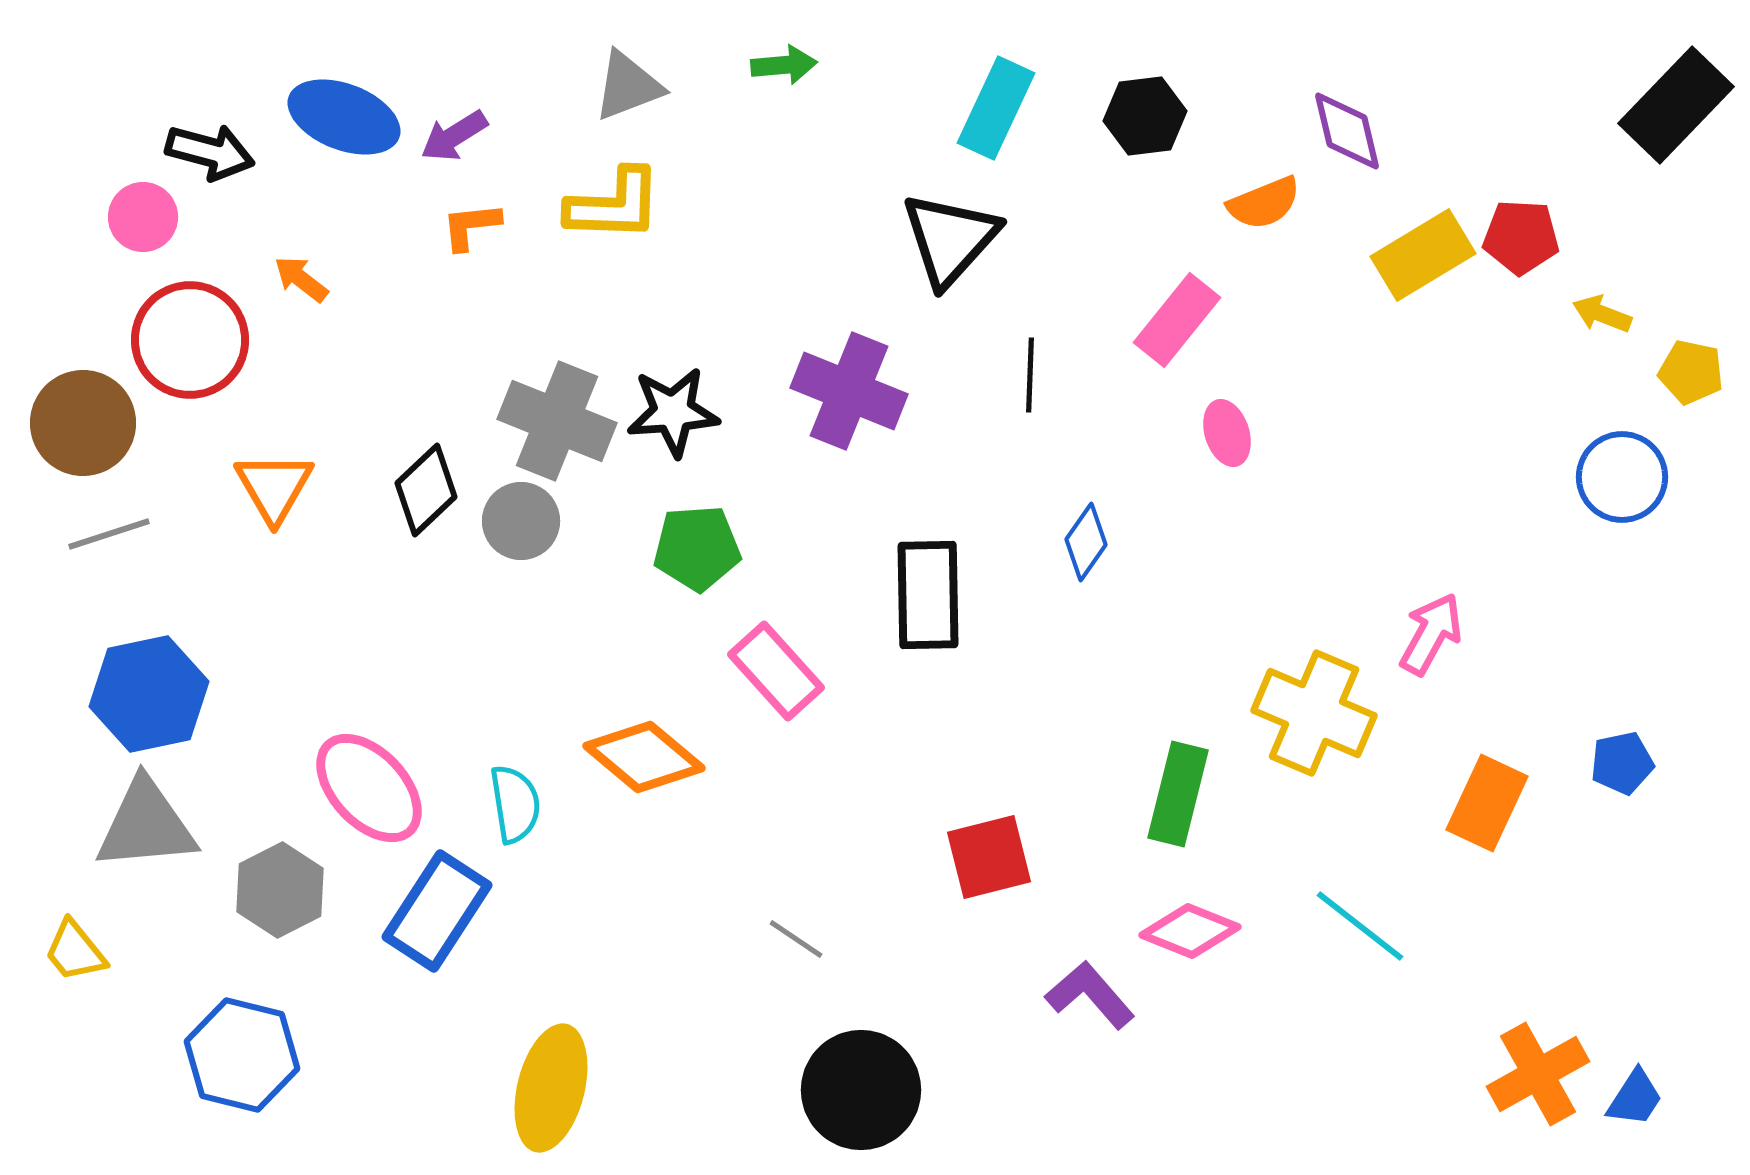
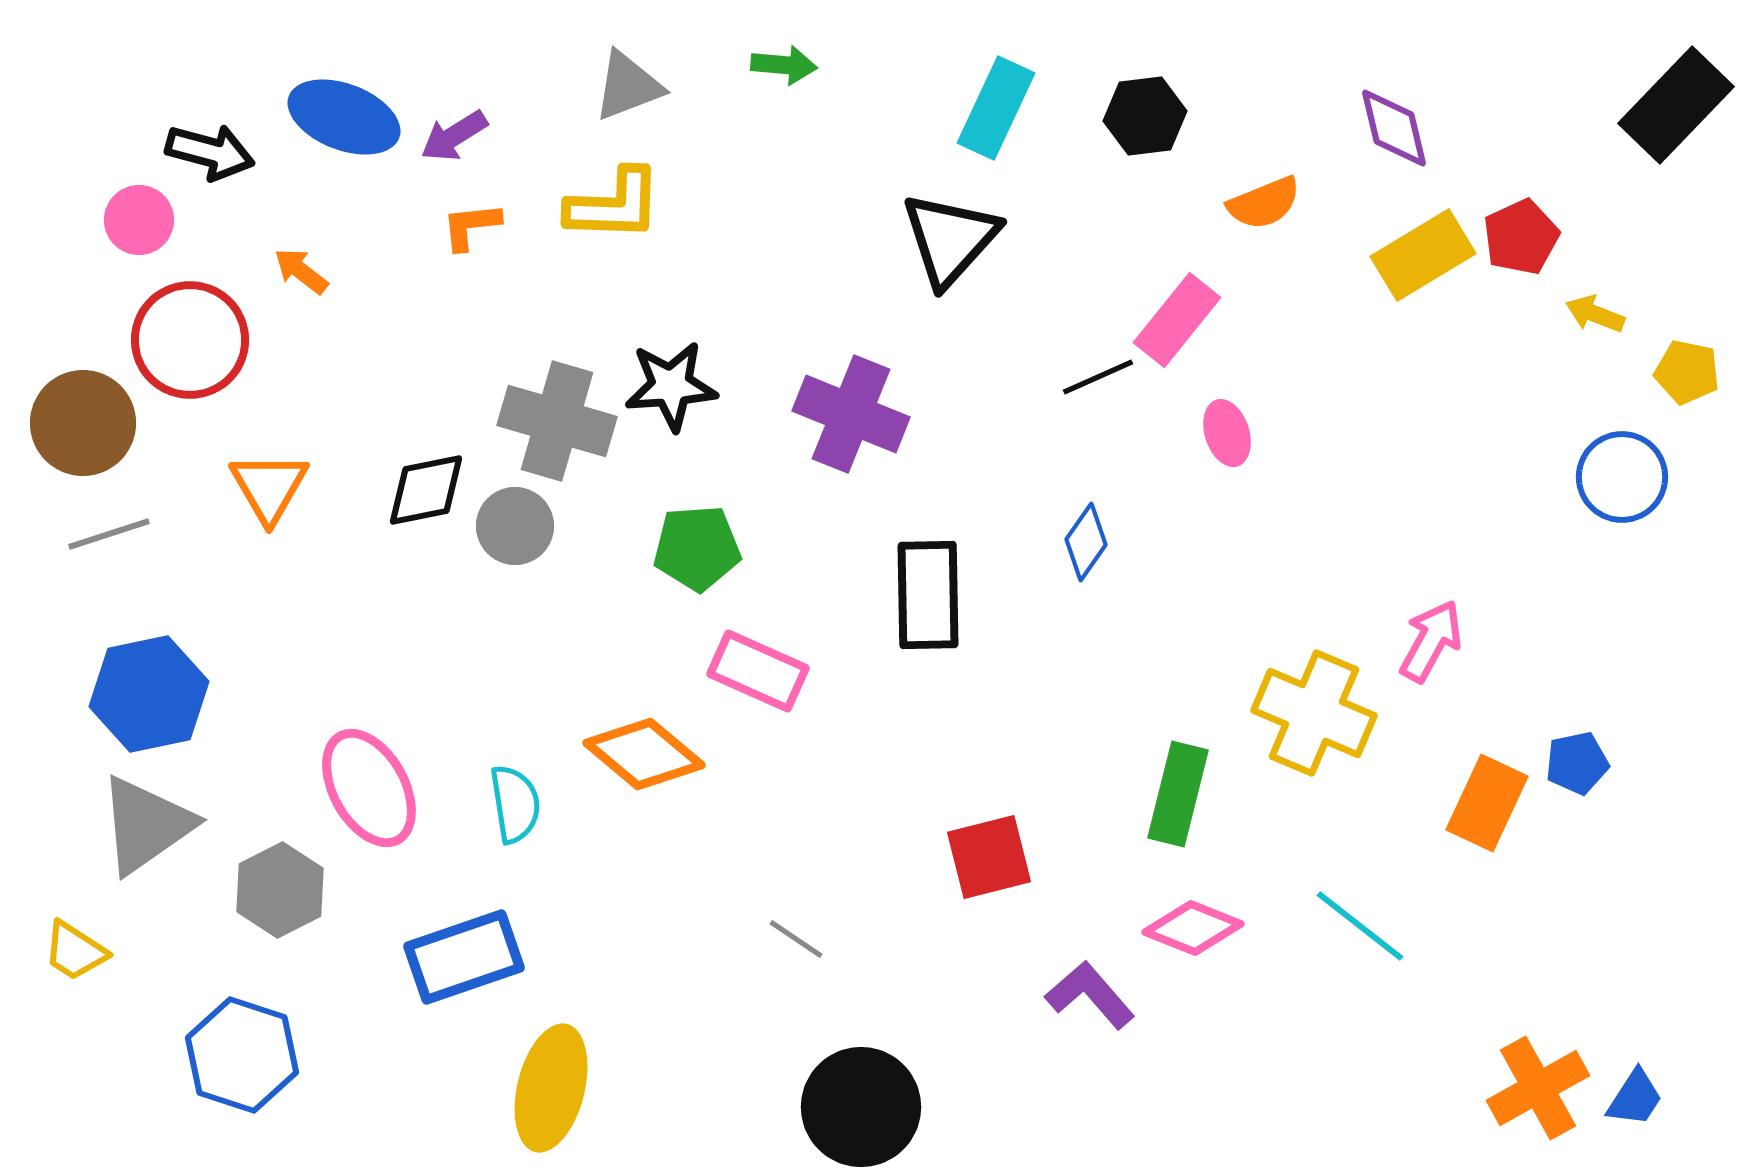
green arrow at (784, 65): rotated 10 degrees clockwise
purple diamond at (1347, 131): moved 47 px right, 3 px up
pink circle at (143, 217): moved 4 px left, 3 px down
red pentagon at (1521, 237): rotated 28 degrees counterclockwise
orange arrow at (301, 279): moved 8 px up
yellow arrow at (1602, 314): moved 7 px left
yellow pentagon at (1691, 372): moved 4 px left
black line at (1030, 375): moved 68 px right, 2 px down; rotated 64 degrees clockwise
purple cross at (849, 391): moved 2 px right, 23 px down
black star at (673, 412): moved 2 px left, 26 px up
gray cross at (557, 421): rotated 6 degrees counterclockwise
orange triangle at (274, 487): moved 5 px left
black diamond at (426, 490): rotated 32 degrees clockwise
gray circle at (521, 521): moved 6 px left, 5 px down
pink arrow at (1431, 634): moved 7 px down
pink rectangle at (776, 671): moved 18 px left; rotated 24 degrees counterclockwise
orange diamond at (644, 757): moved 3 px up
blue pentagon at (1622, 763): moved 45 px left
pink ellipse at (369, 788): rotated 14 degrees clockwise
gray triangle at (146, 825): rotated 30 degrees counterclockwise
blue rectangle at (437, 911): moved 27 px right, 46 px down; rotated 38 degrees clockwise
pink diamond at (1190, 931): moved 3 px right, 3 px up
yellow trapezoid at (75, 951): rotated 18 degrees counterclockwise
blue hexagon at (242, 1055): rotated 4 degrees clockwise
orange cross at (1538, 1074): moved 14 px down
black circle at (861, 1090): moved 17 px down
